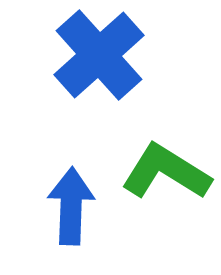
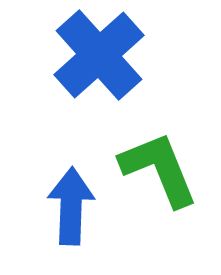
green L-shape: moved 7 px left, 3 px up; rotated 36 degrees clockwise
